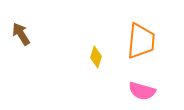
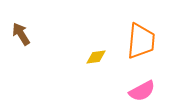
yellow diamond: rotated 65 degrees clockwise
pink semicircle: rotated 44 degrees counterclockwise
